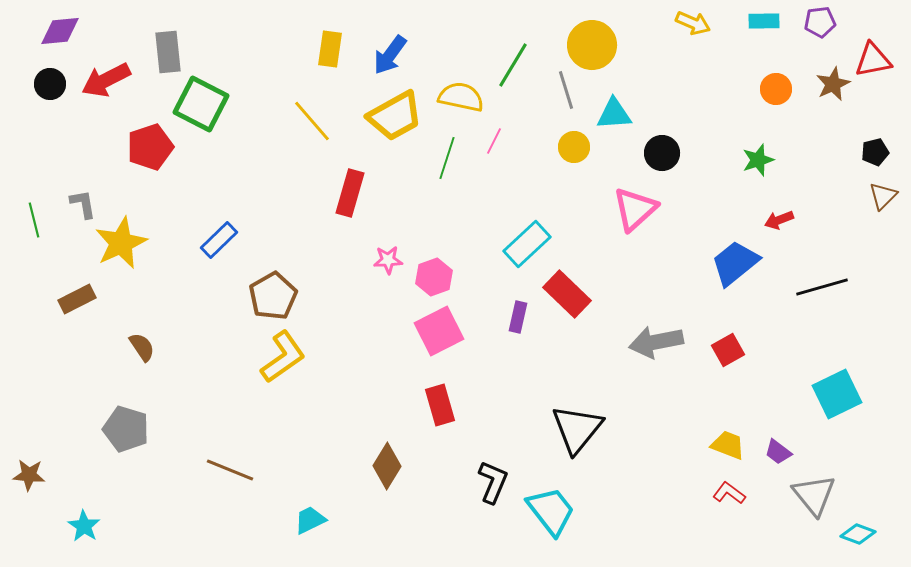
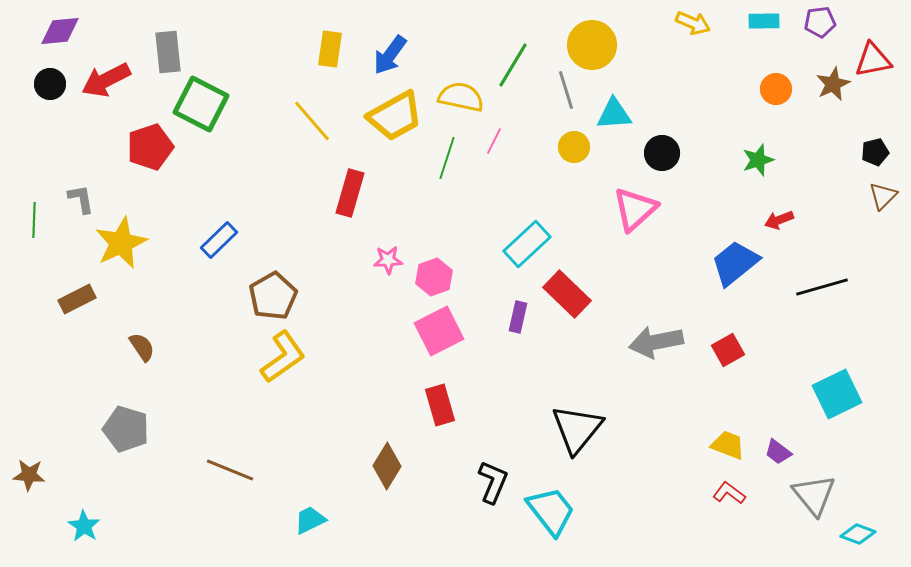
gray L-shape at (83, 204): moved 2 px left, 5 px up
green line at (34, 220): rotated 16 degrees clockwise
